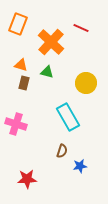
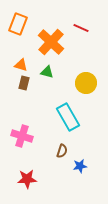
pink cross: moved 6 px right, 12 px down
